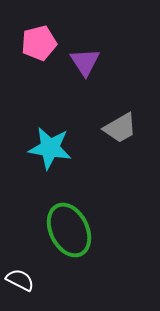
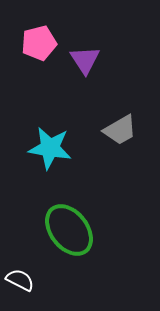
purple triangle: moved 2 px up
gray trapezoid: moved 2 px down
green ellipse: rotated 12 degrees counterclockwise
